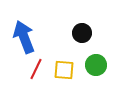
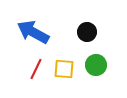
black circle: moved 5 px right, 1 px up
blue arrow: moved 9 px right, 5 px up; rotated 40 degrees counterclockwise
yellow square: moved 1 px up
